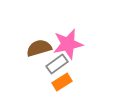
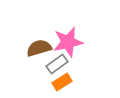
pink star: moved 2 px up
